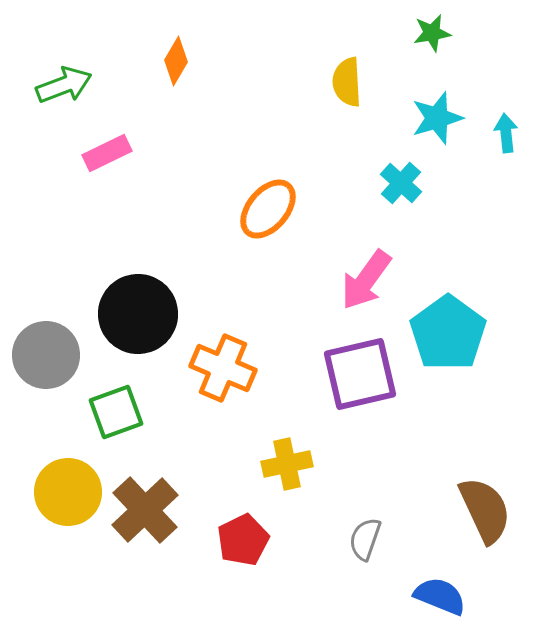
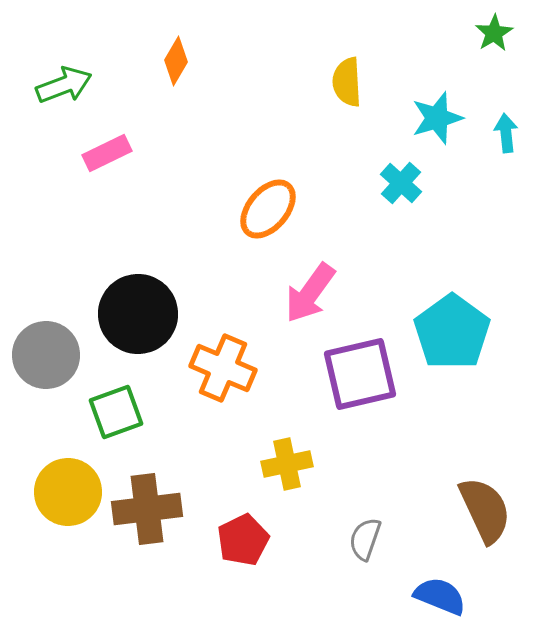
green star: moved 62 px right; rotated 21 degrees counterclockwise
pink arrow: moved 56 px left, 13 px down
cyan pentagon: moved 4 px right, 1 px up
brown cross: moved 2 px right, 1 px up; rotated 36 degrees clockwise
